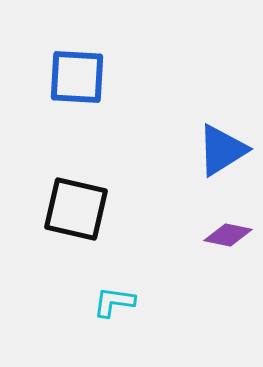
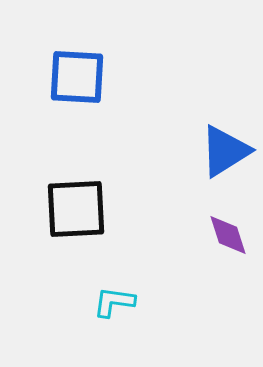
blue triangle: moved 3 px right, 1 px down
black square: rotated 16 degrees counterclockwise
purple diamond: rotated 60 degrees clockwise
